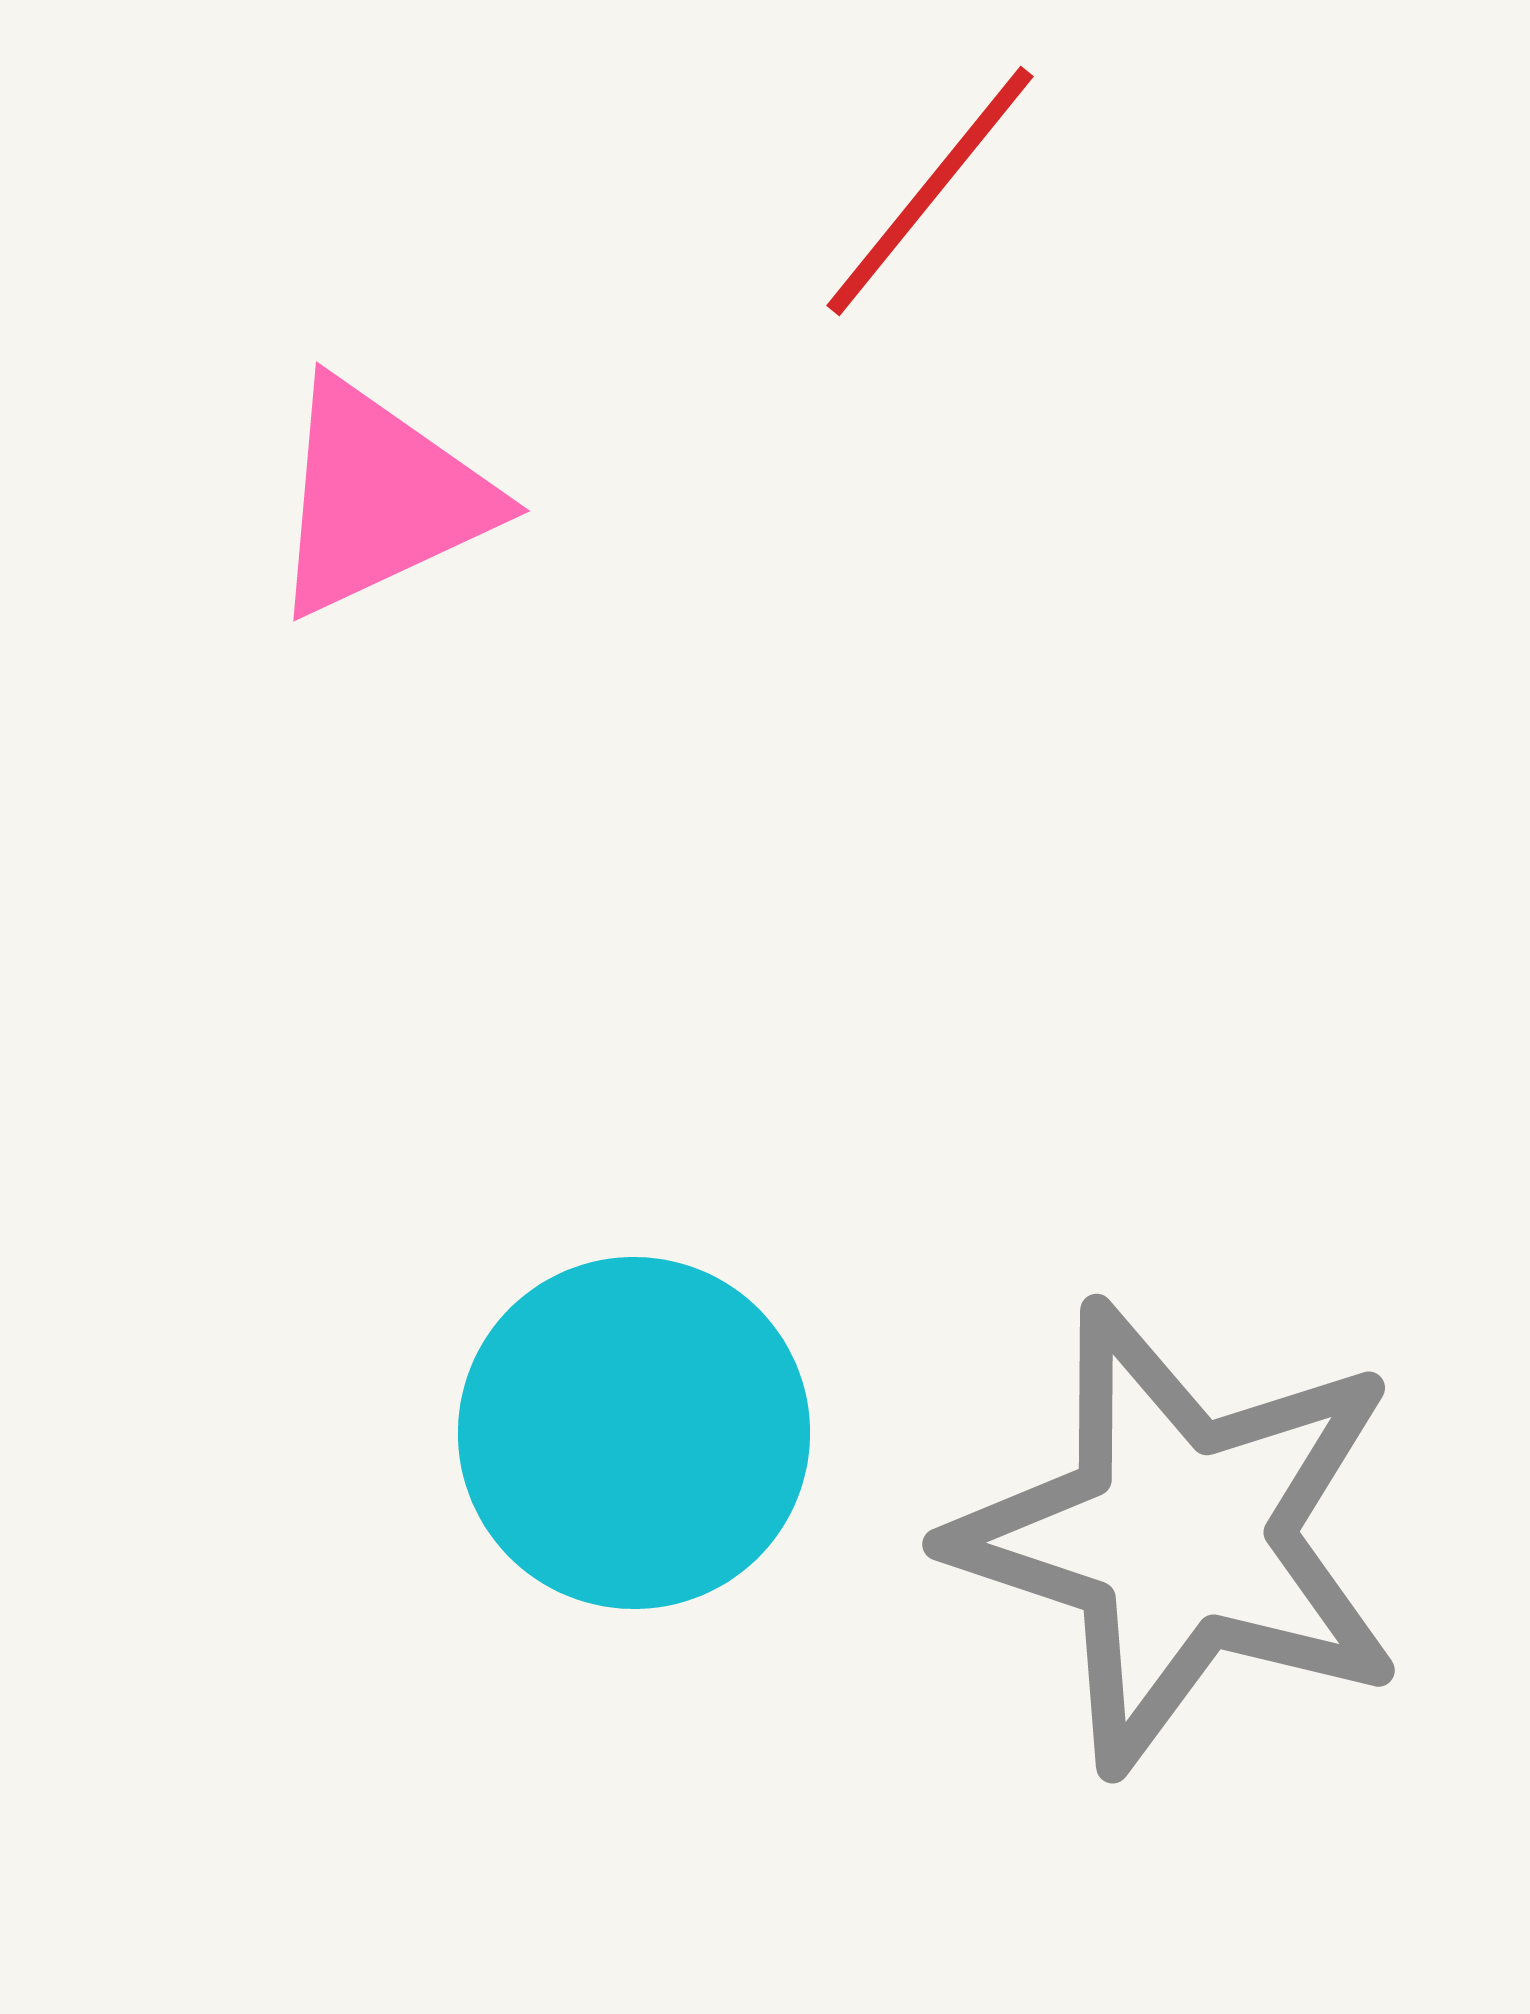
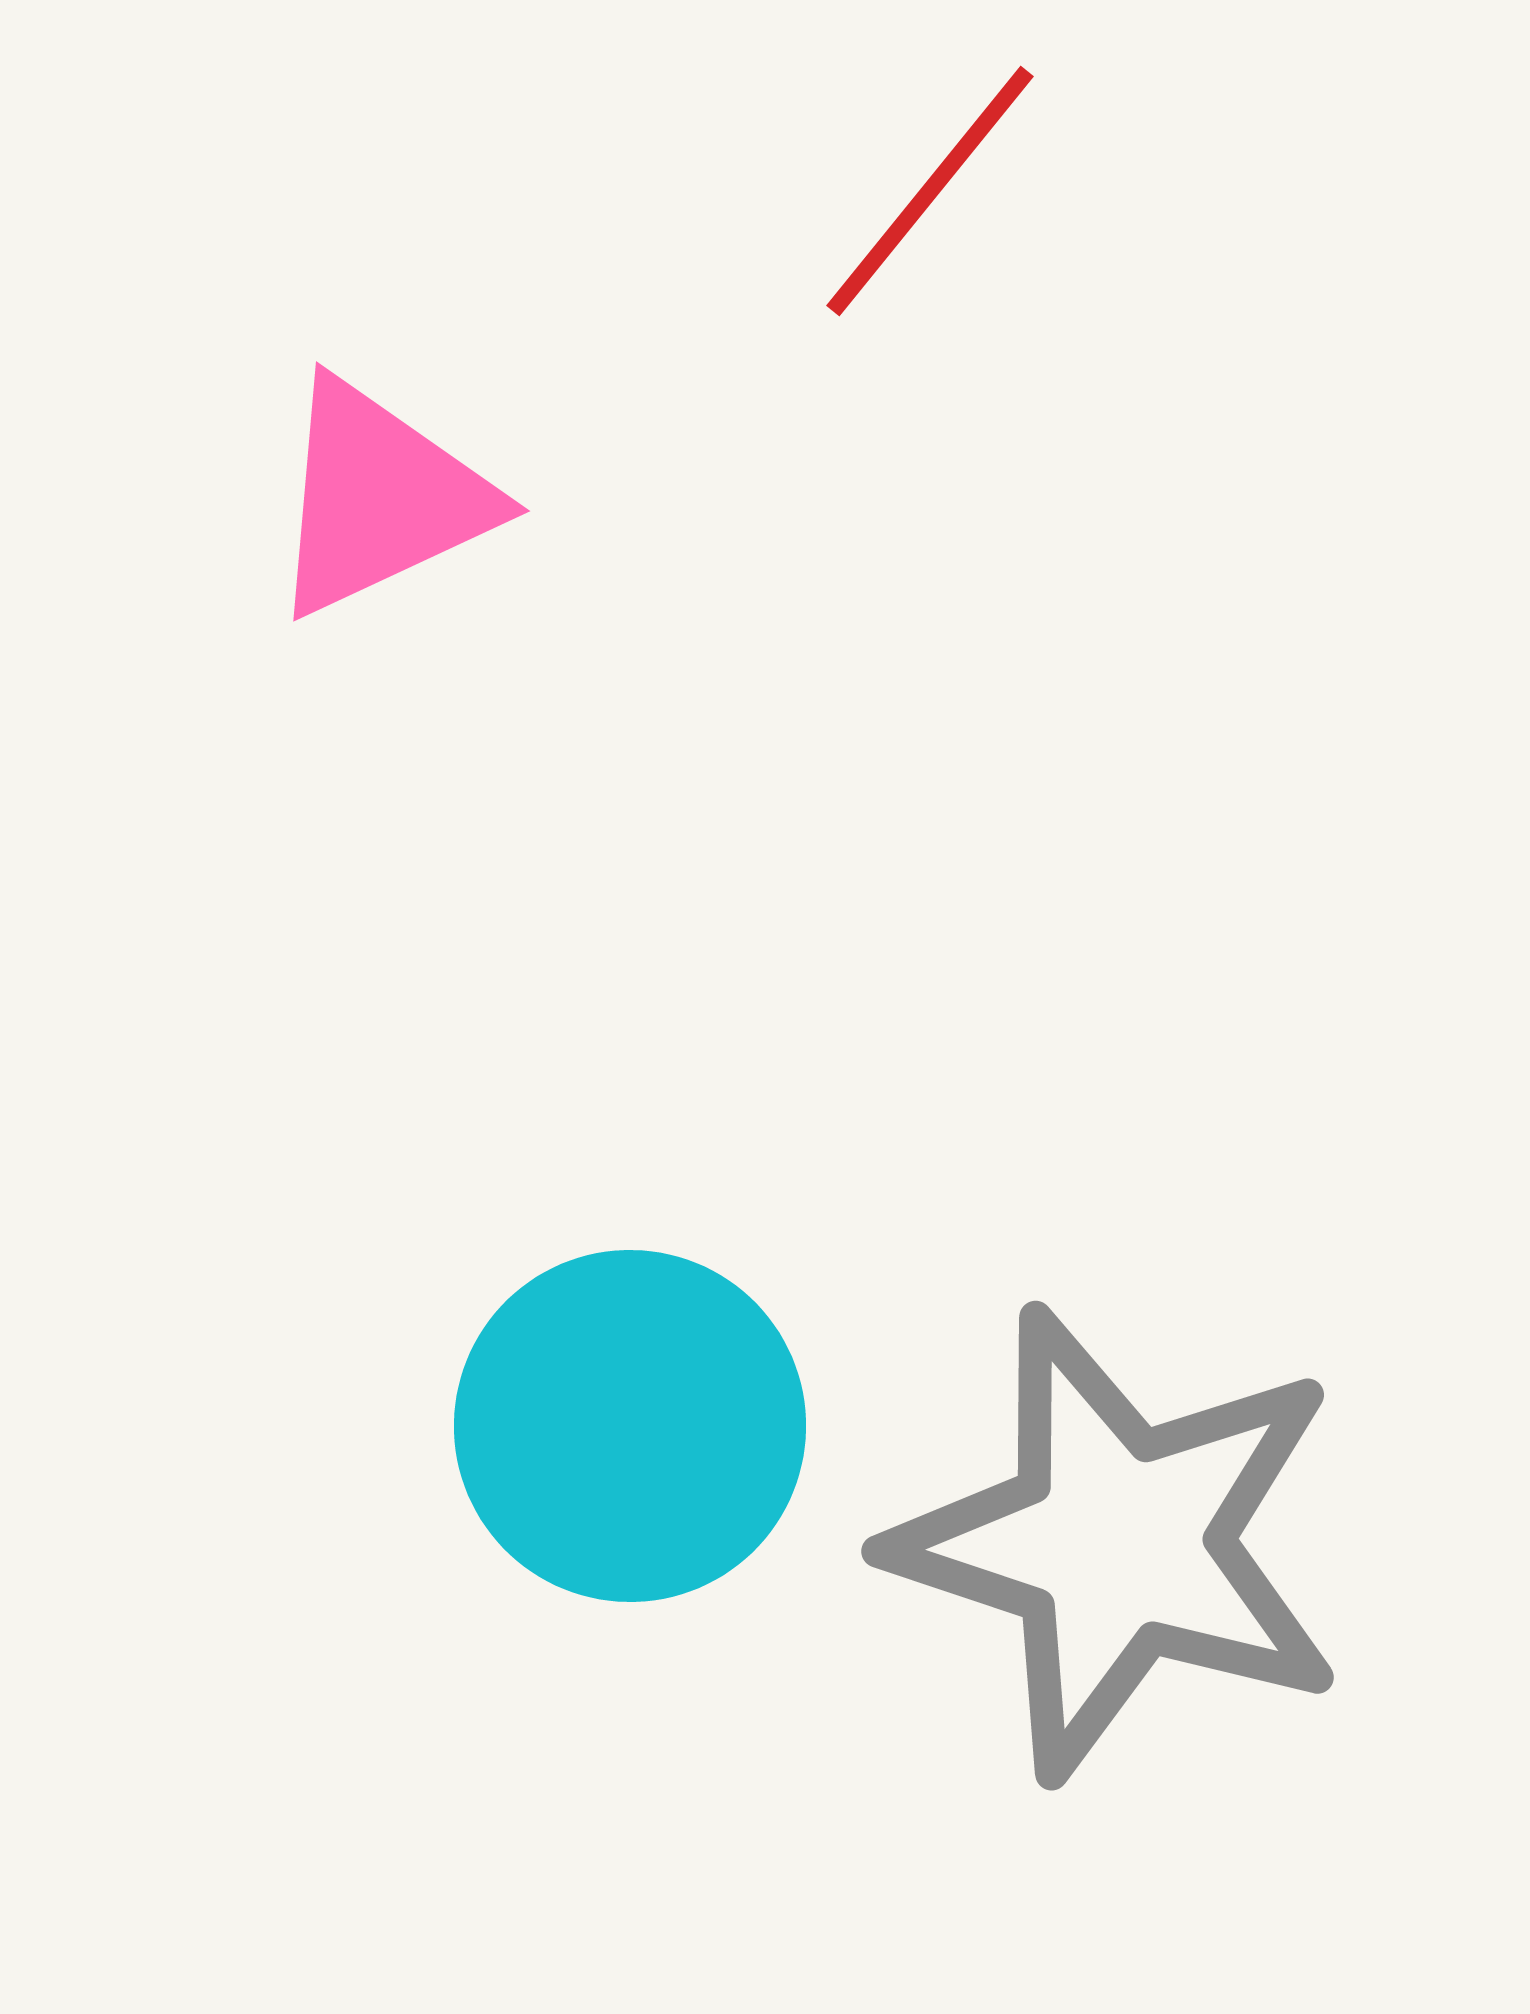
cyan circle: moved 4 px left, 7 px up
gray star: moved 61 px left, 7 px down
